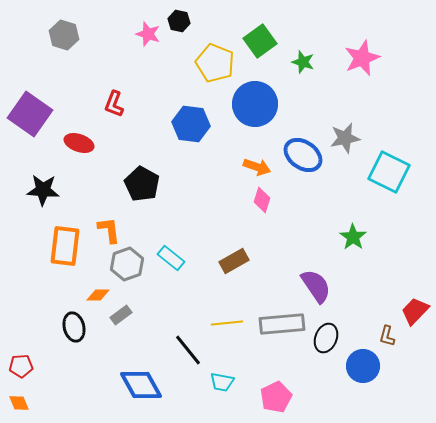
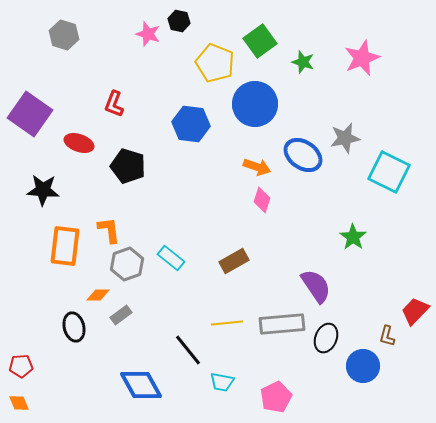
black pentagon at (142, 184): moved 14 px left, 18 px up; rotated 12 degrees counterclockwise
